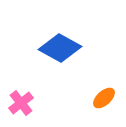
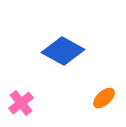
blue diamond: moved 3 px right, 3 px down
